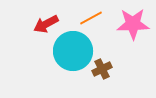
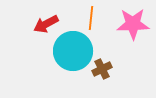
orange line: rotated 55 degrees counterclockwise
